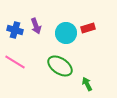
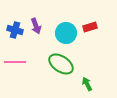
red rectangle: moved 2 px right, 1 px up
pink line: rotated 30 degrees counterclockwise
green ellipse: moved 1 px right, 2 px up
